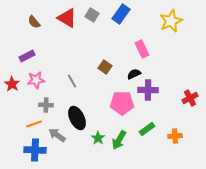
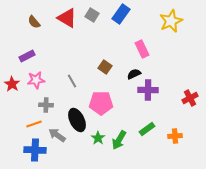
pink pentagon: moved 21 px left
black ellipse: moved 2 px down
